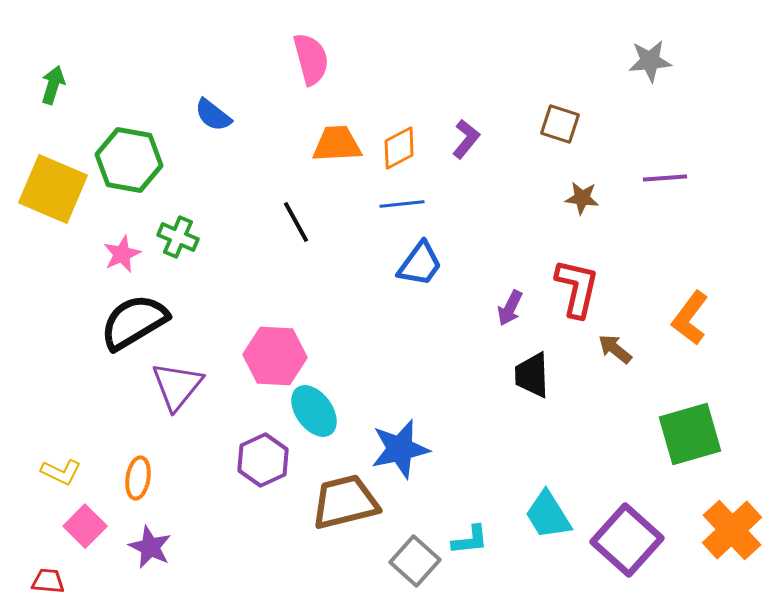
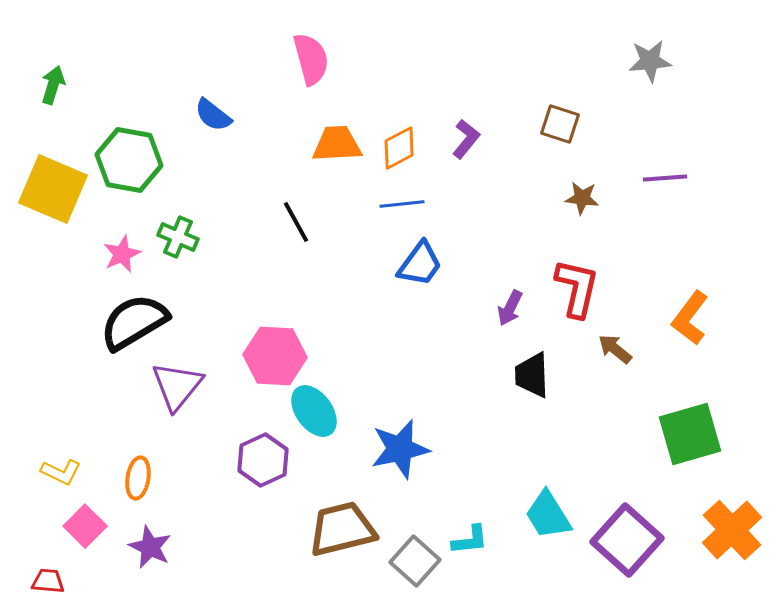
brown trapezoid: moved 3 px left, 27 px down
